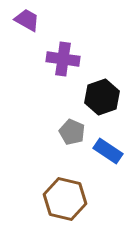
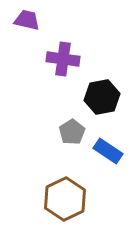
purple trapezoid: rotated 16 degrees counterclockwise
black hexagon: rotated 8 degrees clockwise
gray pentagon: rotated 15 degrees clockwise
brown hexagon: rotated 21 degrees clockwise
